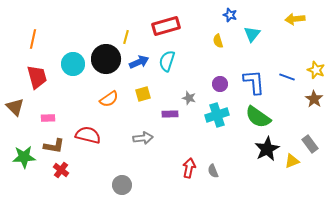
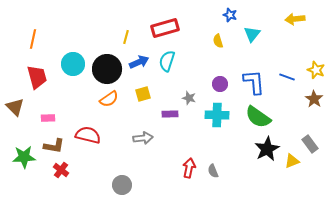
red rectangle: moved 1 px left, 2 px down
black circle: moved 1 px right, 10 px down
cyan cross: rotated 20 degrees clockwise
